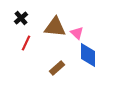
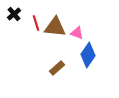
black cross: moved 7 px left, 4 px up
pink triangle: rotated 24 degrees counterclockwise
red line: moved 10 px right, 20 px up; rotated 42 degrees counterclockwise
blue diamond: rotated 35 degrees clockwise
